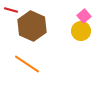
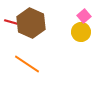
red line: moved 12 px down
brown hexagon: moved 1 px left, 3 px up
yellow circle: moved 1 px down
